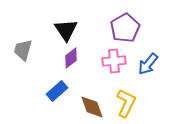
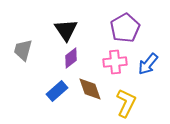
pink cross: moved 1 px right, 1 px down
brown diamond: moved 2 px left, 18 px up
